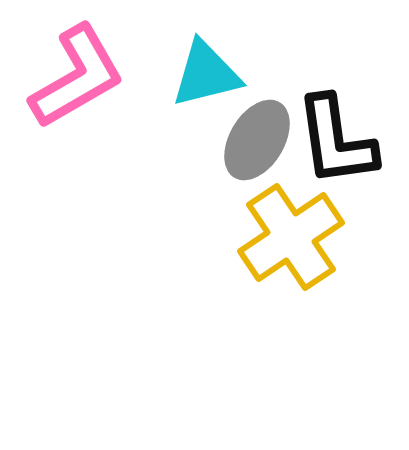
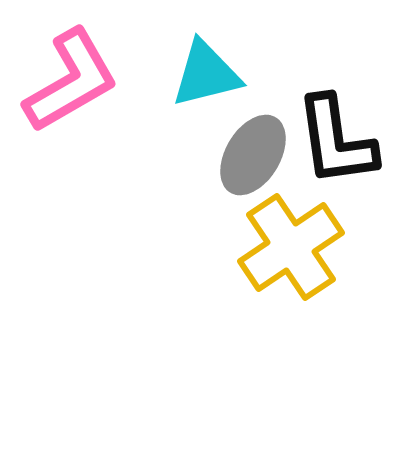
pink L-shape: moved 6 px left, 4 px down
gray ellipse: moved 4 px left, 15 px down
yellow cross: moved 10 px down
